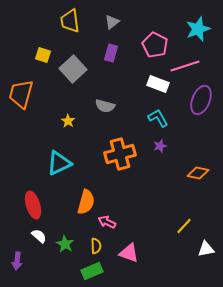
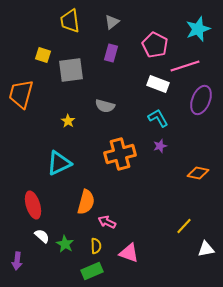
gray square: moved 2 px left, 1 px down; rotated 36 degrees clockwise
white semicircle: moved 3 px right
